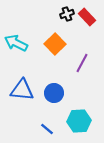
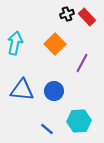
cyan arrow: moved 1 px left; rotated 75 degrees clockwise
blue circle: moved 2 px up
